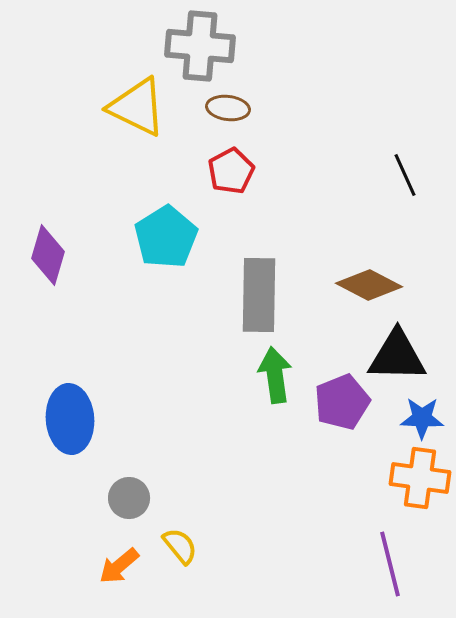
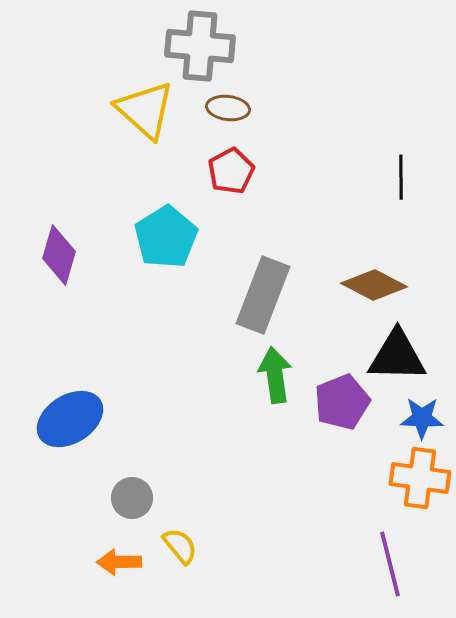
yellow triangle: moved 8 px right, 3 px down; rotated 16 degrees clockwise
black line: moved 4 px left, 2 px down; rotated 24 degrees clockwise
purple diamond: moved 11 px right
brown diamond: moved 5 px right
gray rectangle: moved 4 px right; rotated 20 degrees clockwise
blue ellipse: rotated 62 degrees clockwise
gray circle: moved 3 px right
orange arrow: moved 4 px up; rotated 39 degrees clockwise
